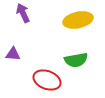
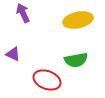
purple triangle: rotated 21 degrees clockwise
